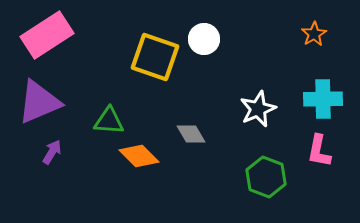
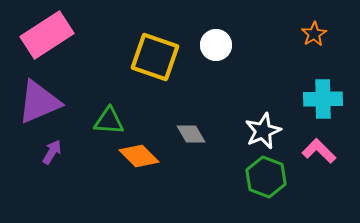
white circle: moved 12 px right, 6 px down
white star: moved 5 px right, 22 px down
pink L-shape: rotated 124 degrees clockwise
